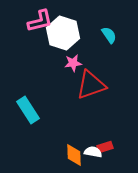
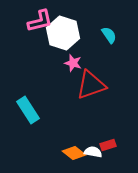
pink star: rotated 24 degrees clockwise
red rectangle: moved 3 px right, 2 px up
orange diamond: moved 2 px up; rotated 50 degrees counterclockwise
